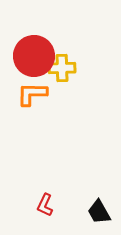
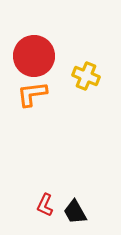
yellow cross: moved 24 px right, 8 px down; rotated 24 degrees clockwise
orange L-shape: rotated 8 degrees counterclockwise
black trapezoid: moved 24 px left
